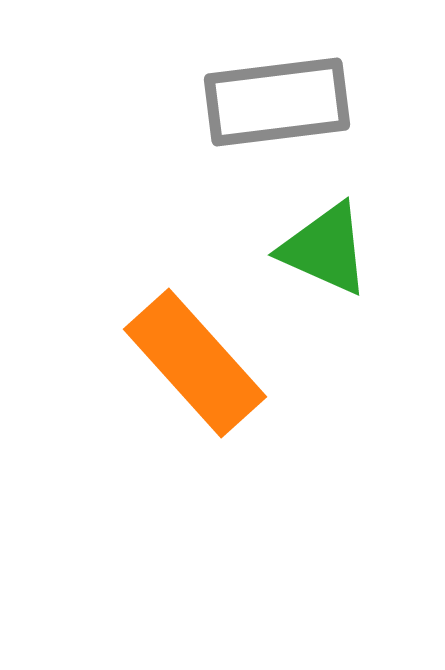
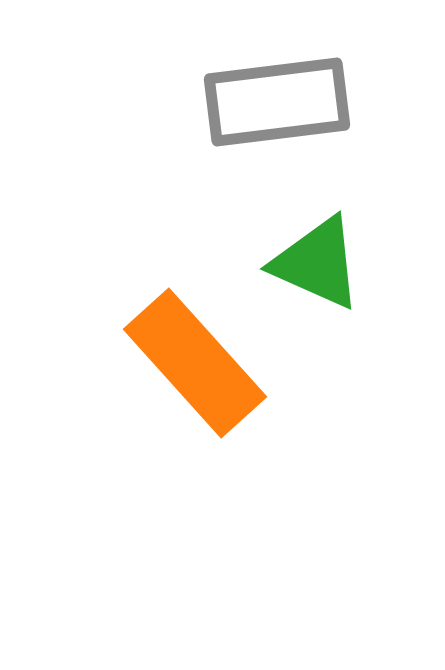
green triangle: moved 8 px left, 14 px down
